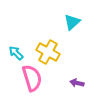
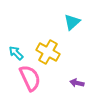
pink semicircle: moved 2 px left; rotated 8 degrees counterclockwise
